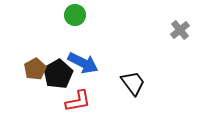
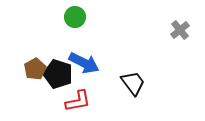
green circle: moved 2 px down
blue arrow: moved 1 px right
black pentagon: rotated 24 degrees counterclockwise
